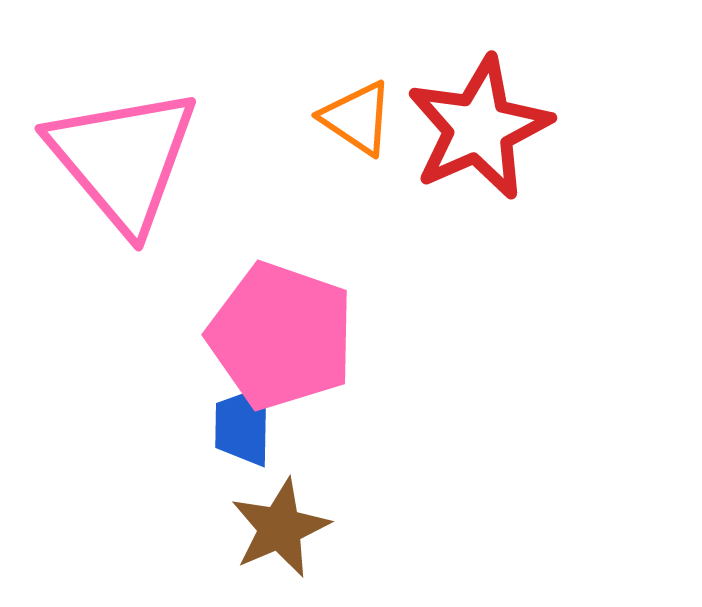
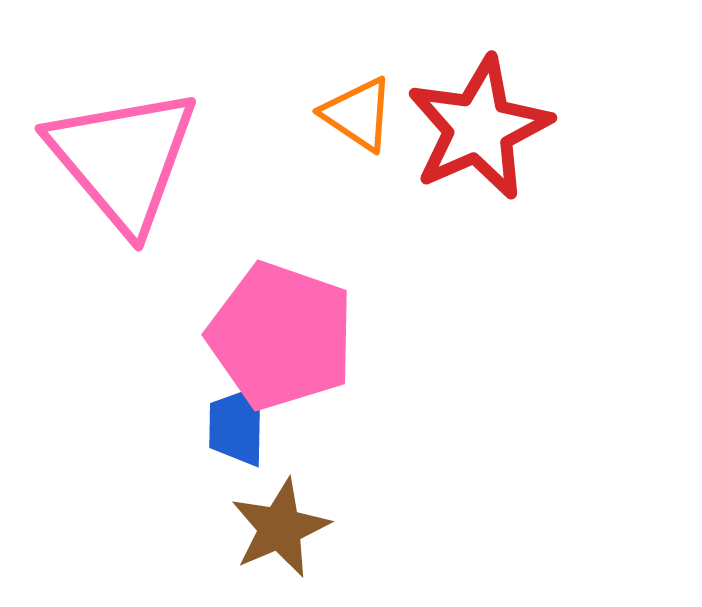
orange triangle: moved 1 px right, 4 px up
blue trapezoid: moved 6 px left
